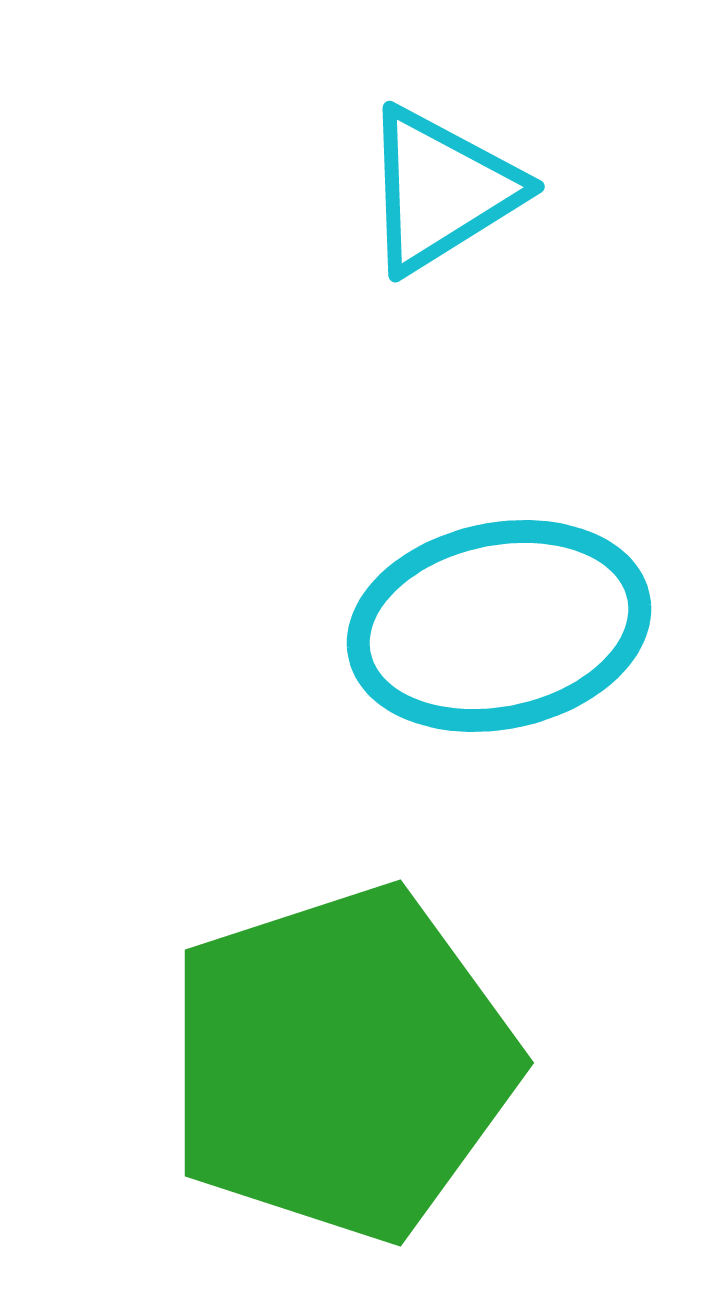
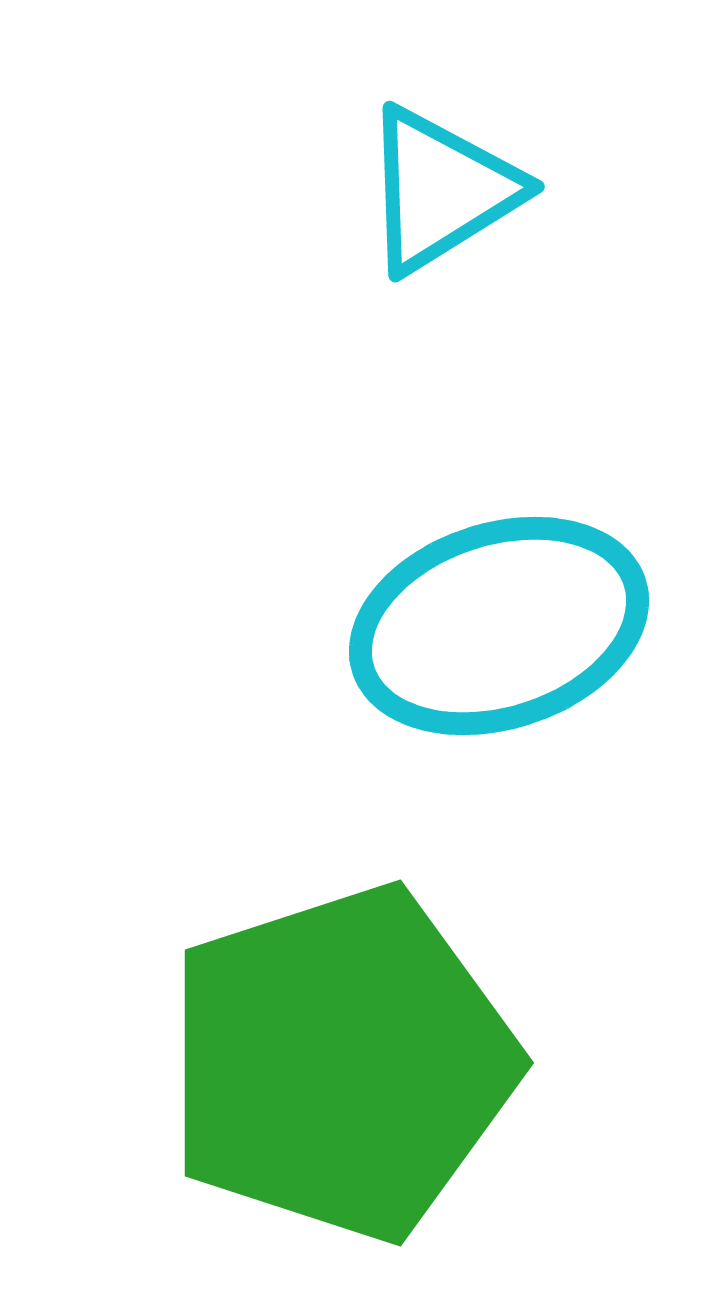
cyan ellipse: rotated 6 degrees counterclockwise
